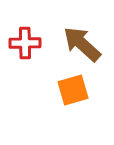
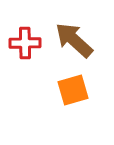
brown arrow: moved 8 px left, 4 px up
